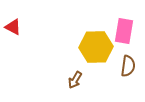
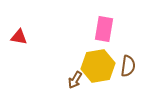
red triangle: moved 6 px right, 10 px down; rotated 18 degrees counterclockwise
pink rectangle: moved 20 px left, 2 px up
yellow hexagon: moved 2 px right, 19 px down; rotated 8 degrees counterclockwise
